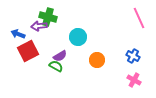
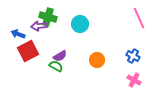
cyan circle: moved 2 px right, 13 px up
